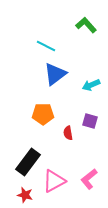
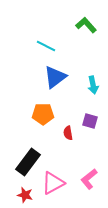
blue triangle: moved 3 px down
cyan arrow: moved 2 px right; rotated 78 degrees counterclockwise
pink triangle: moved 1 px left, 2 px down
